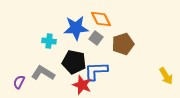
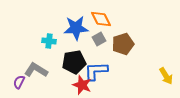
gray square: moved 3 px right, 1 px down; rotated 24 degrees clockwise
black pentagon: rotated 20 degrees counterclockwise
gray L-shape: moved 7 px left, 3 px up
